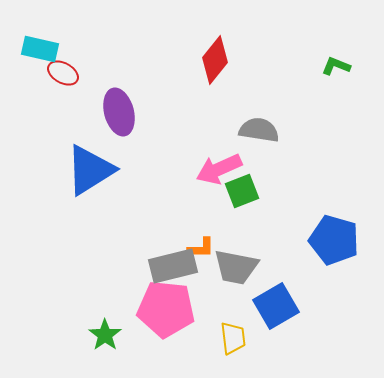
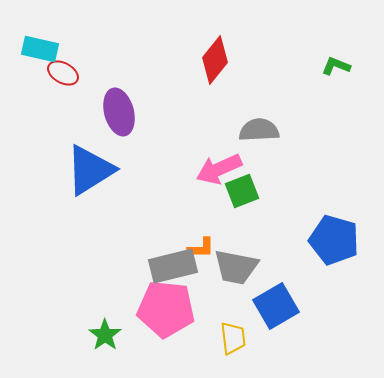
gray semicircle: rotated 12 degrees counterclockwise
